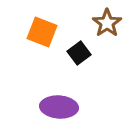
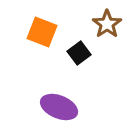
brown star: moved 1 px down
purple ellipse: rotated 18 degrees clockwise
